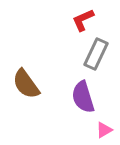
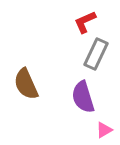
red L-shape: moved 2 px right, 2 px down
brown semicircle: rotated 12 degrees clockwise
